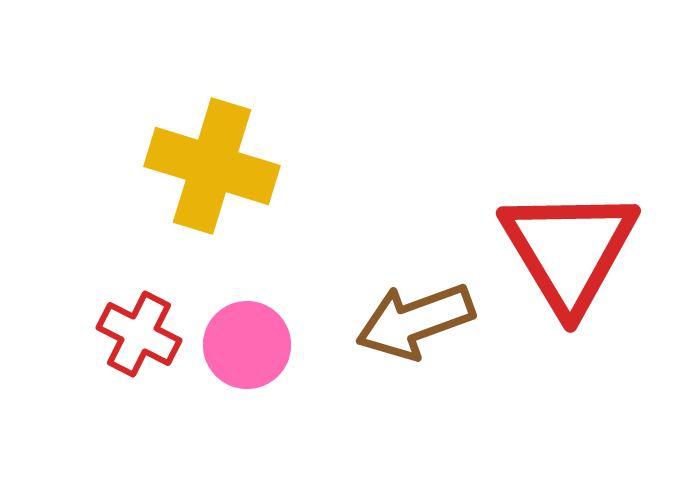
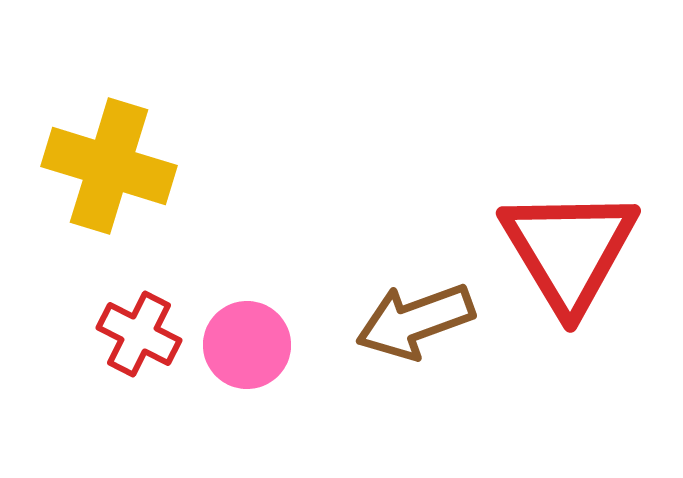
yellow cross: moved 103 px left
